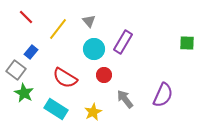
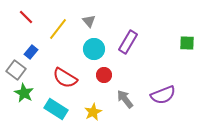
purple rectangle: moved 5 px right
purple semicircle: rotated 45 degrees clockwise
